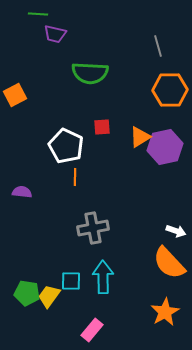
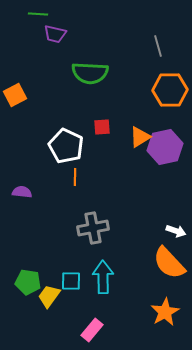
green pentagon: moved 1 px right, 11 px up
